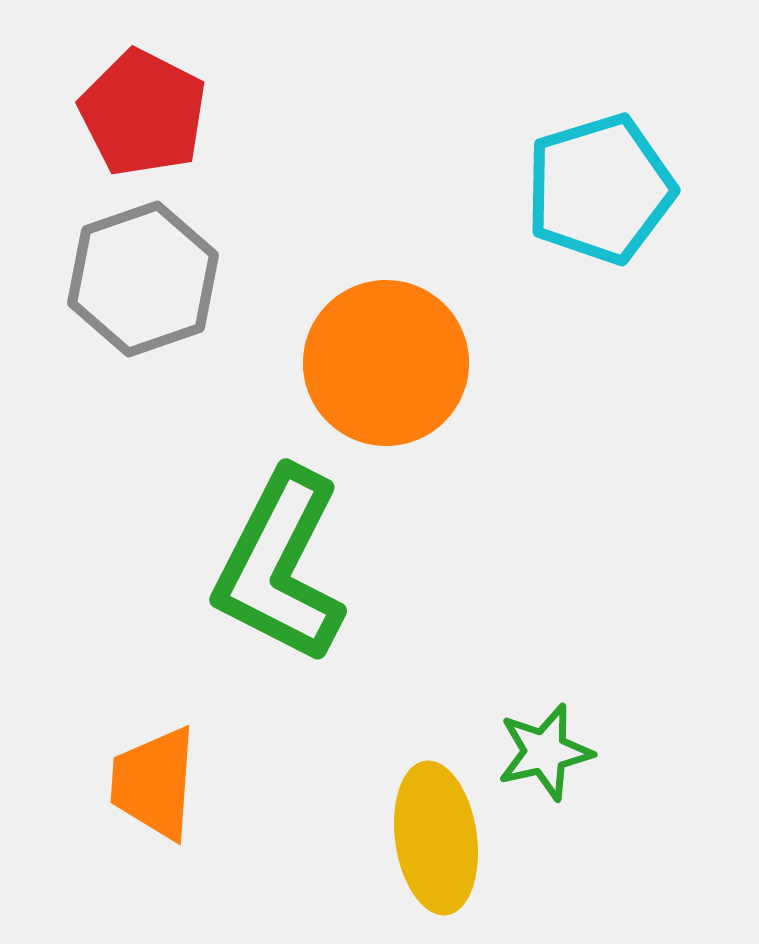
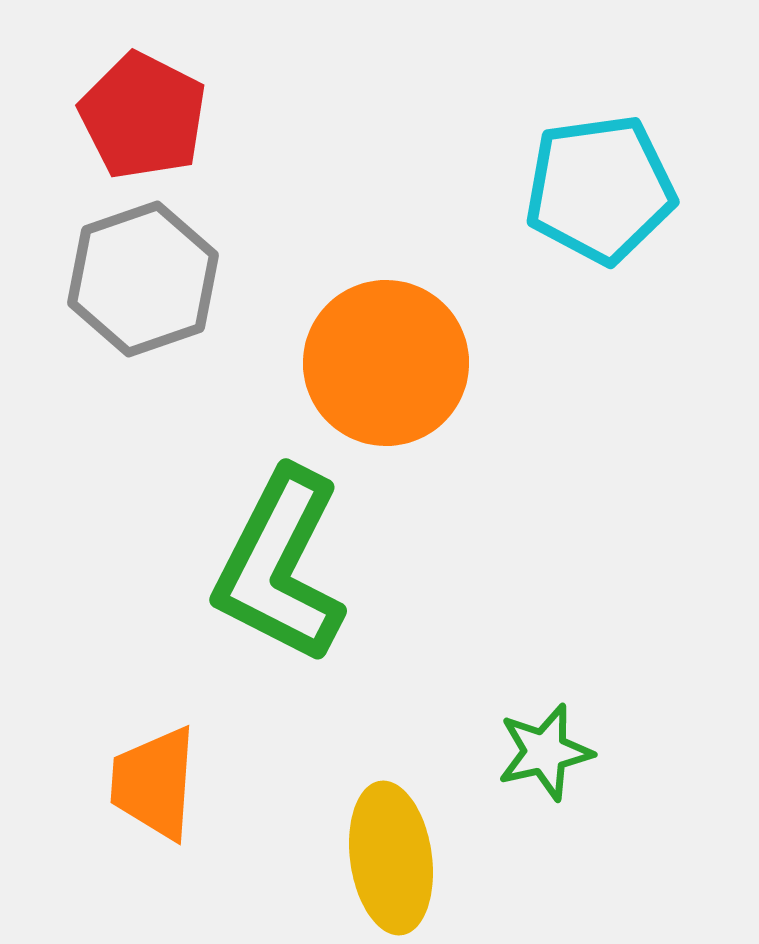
red pentagon: moved 3 px down
cyan pentagon: rotated 9 degrees clockwise
yellow ellipse: moved 45 px left, 20 px down
